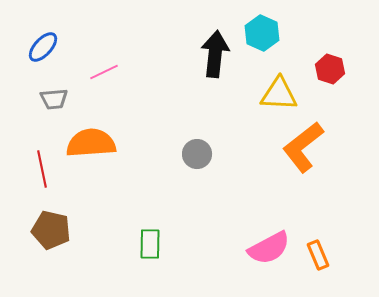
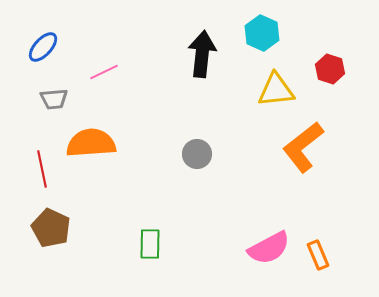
black arrow: moved 13 px left
yellow triangle: moved 3 px left, 4 px up; rotated 9 degrees counterclockwise
brown pentagon: moved 2 px up; rotated 12 degrees clockwise
